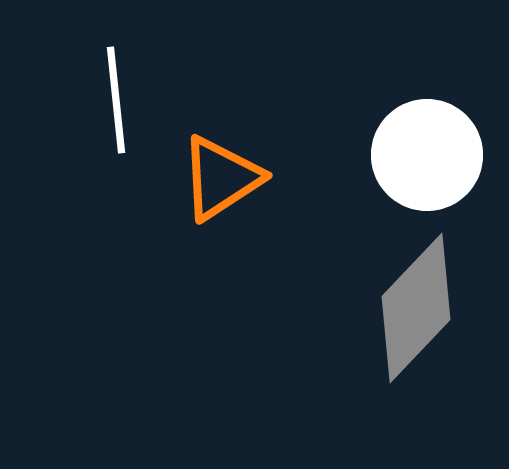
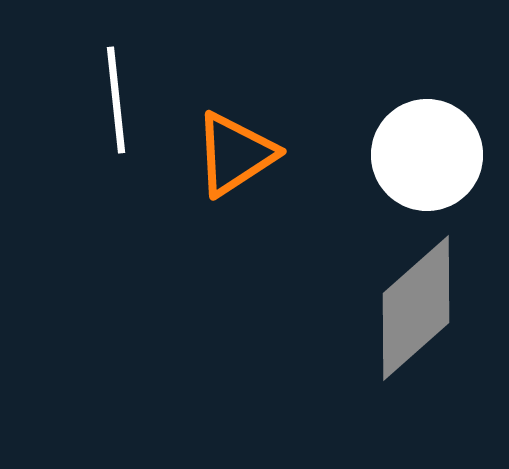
orange triangle: moved 14 px right, 24 px up
gray diamond: rotated 5 degrees clockwise
